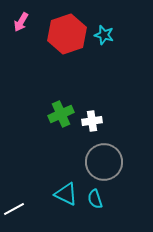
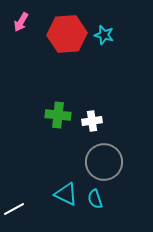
red hexagon: rotated 15 degrees clockwise
green cross: moved 3 px left, 1 px down; rotated 30 degrees clockwise
